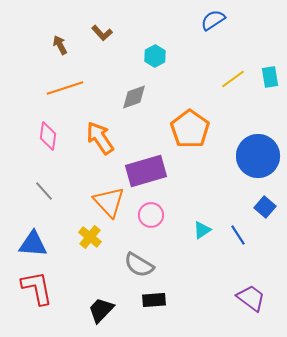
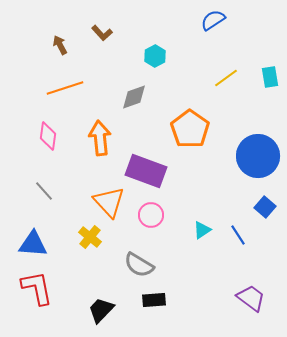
yellow line: moved 7 px left, 1 px up
orange arrow: rotated 28 degrees clockwise
purple rectangle: rotated 36 degrees clockwise
